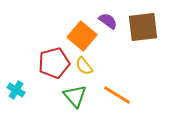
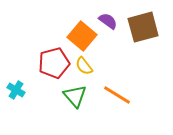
brown square: rotated 8 degrees counterclockwise
